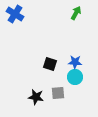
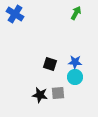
black star: moved 4 px right, 2 px up
